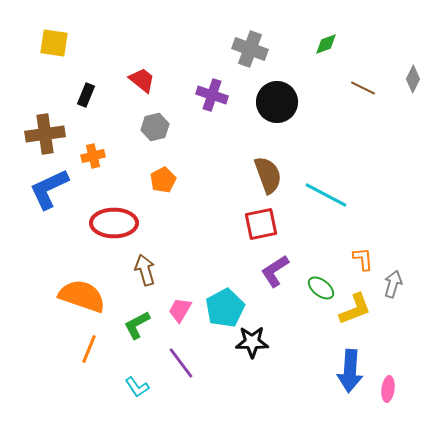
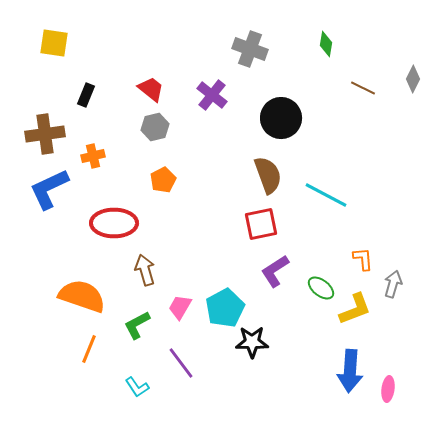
green diamond: rotated 60 degrees counterclockwise
red trapezoid: moved 9 px right, 9 px down
purple cross: rotated 20 degrees clockwise
black circle: moved 4 px right, 16 px down
pink trapezoid: moved 3 px up
